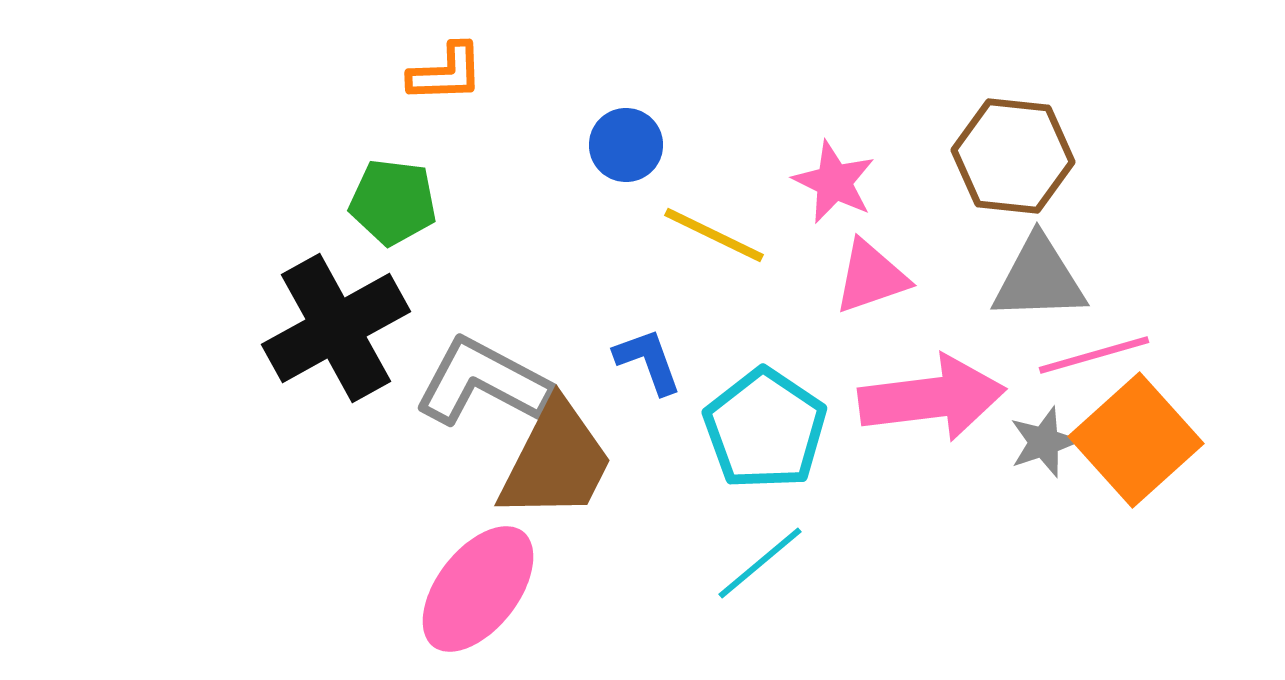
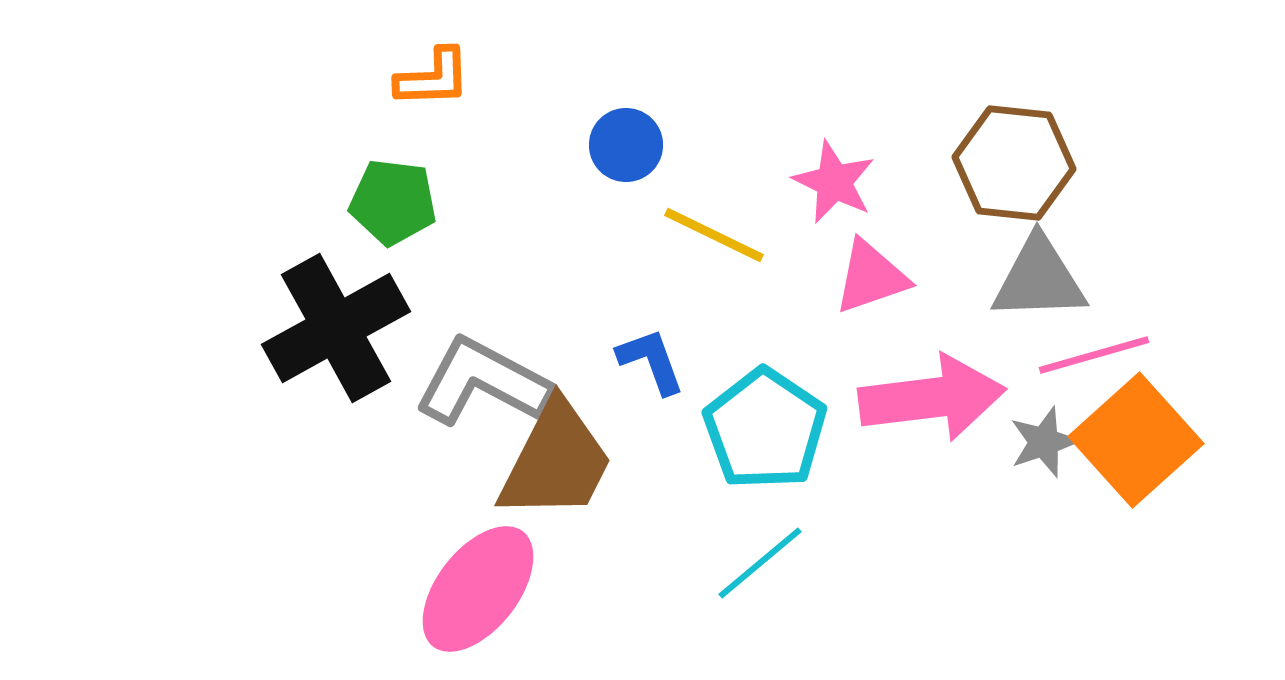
orange L-shape: moved 13 px left, 5 px down
brown hexagon: moved 1 px right, 7 px down
blue L-shape: moved 3 px right
